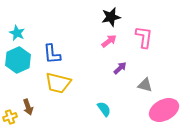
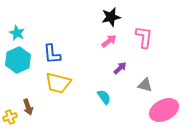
cyan semicircle: moved 12 px up
